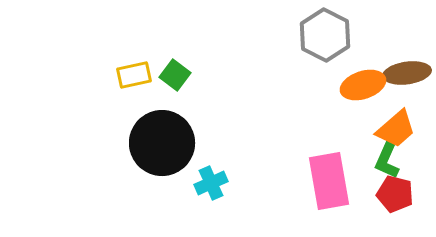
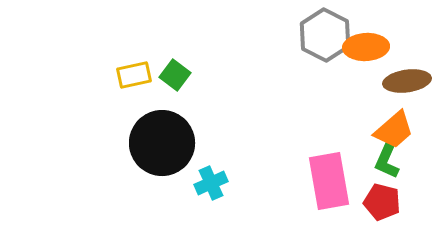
brown ellipse: moved 8 px down
orange ellipse: moved 3 px right, 38 px up; rotated 15 degrees clockwise
orange trapezoid: moved 2 px left, 1 px down
red pentagon: moved 13 px left, 8 px down
